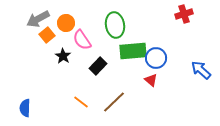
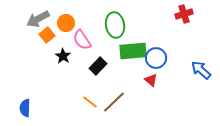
orange line: moved 9 px right
